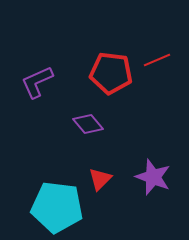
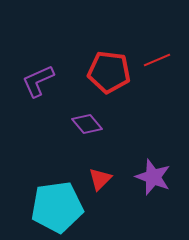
red pentagon: moved 2 px left, 1 px up
purple L-shape: moved 1 px right, 1 px up
purple diamond: moved 1 px left
cyan pentagon: rotated 15 degrees counterclockwise
